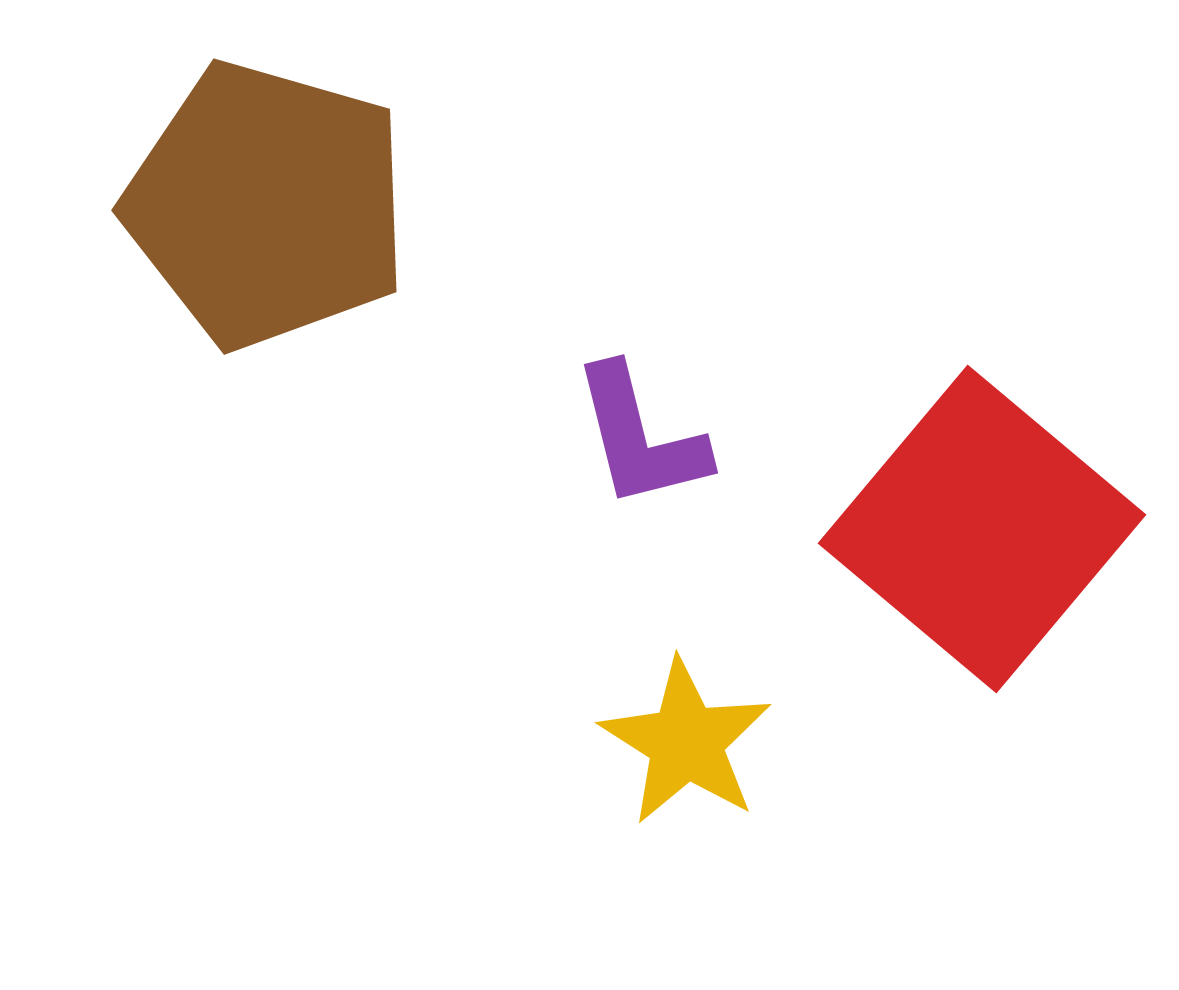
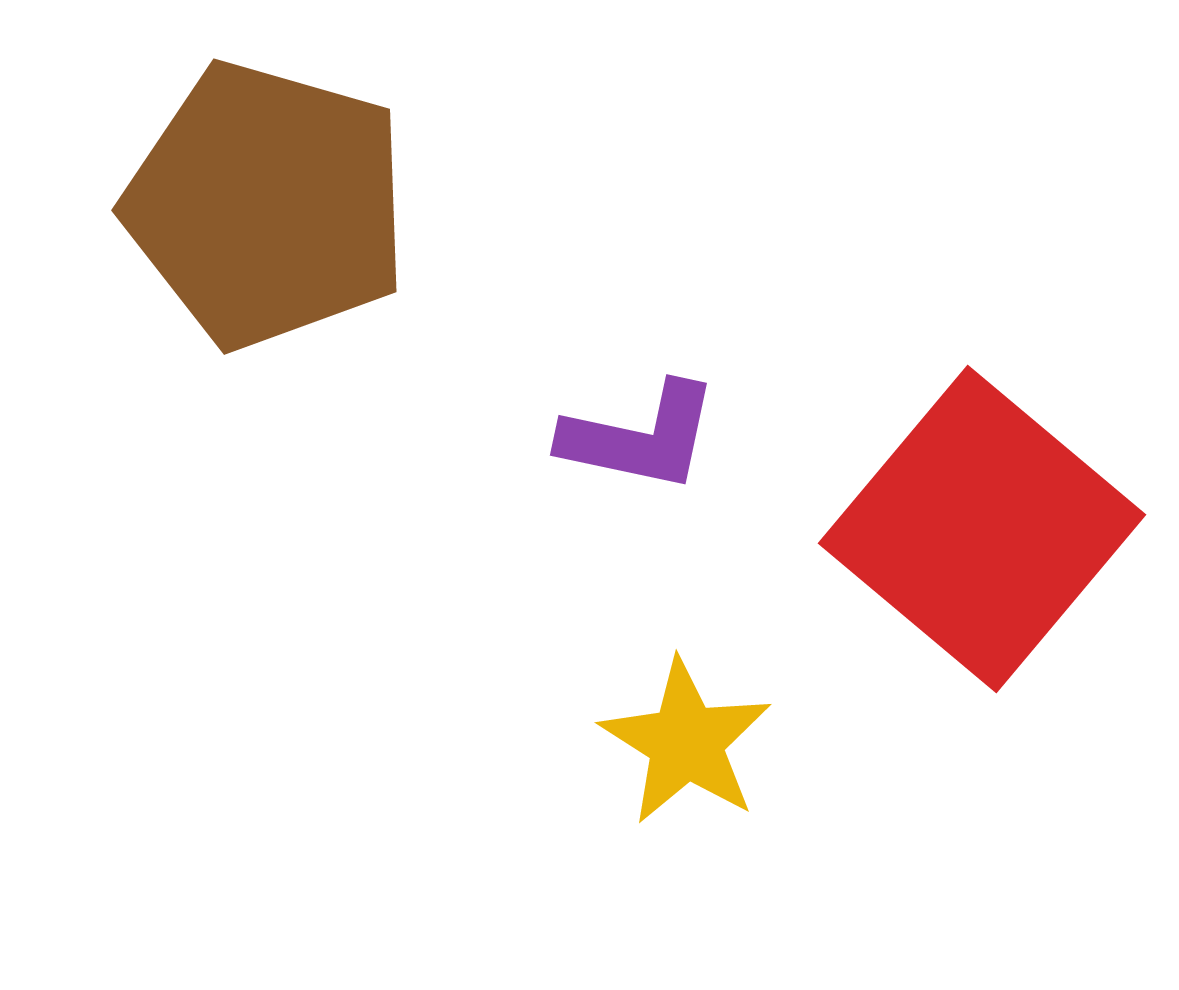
purple L-shape: rotated 64 degrees counterclockwise
